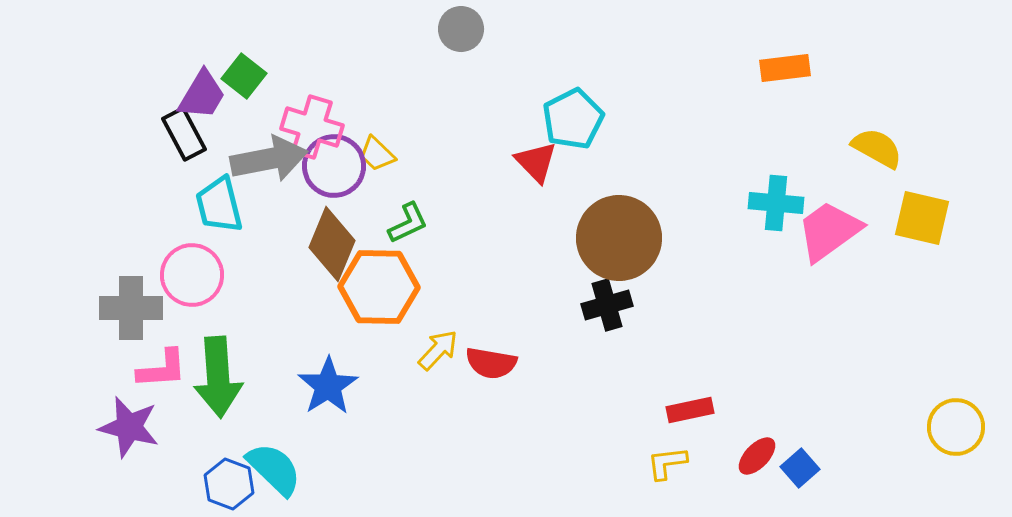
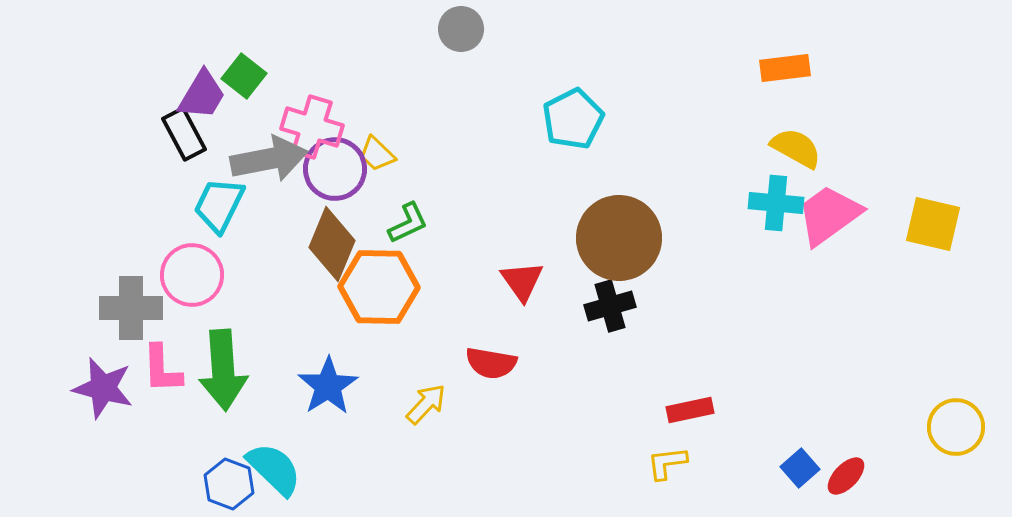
yellow semicircle: moved 81 px left
red triangle: moved 14 px left, 119 px down; rotated 9 degrees clockwise
purple circle: moved 1 px right, 3 px down
cyan trapezoid: rotated 40 degrees clockwise
yellow square: moved 11 px right, 6 px down
pink trapezoid: moved 16 px up
black cross: moved 3 px right, 1 px down
yellow arrow: moved 12 px left, 54 px down
pink L-shape: rotated 92 degrees clockwise
green arrow: moved 5 px right, 7 px up
purple star: moved 26 px left, 39 px up
red ellipse: moved 89 px right, 20 px down
